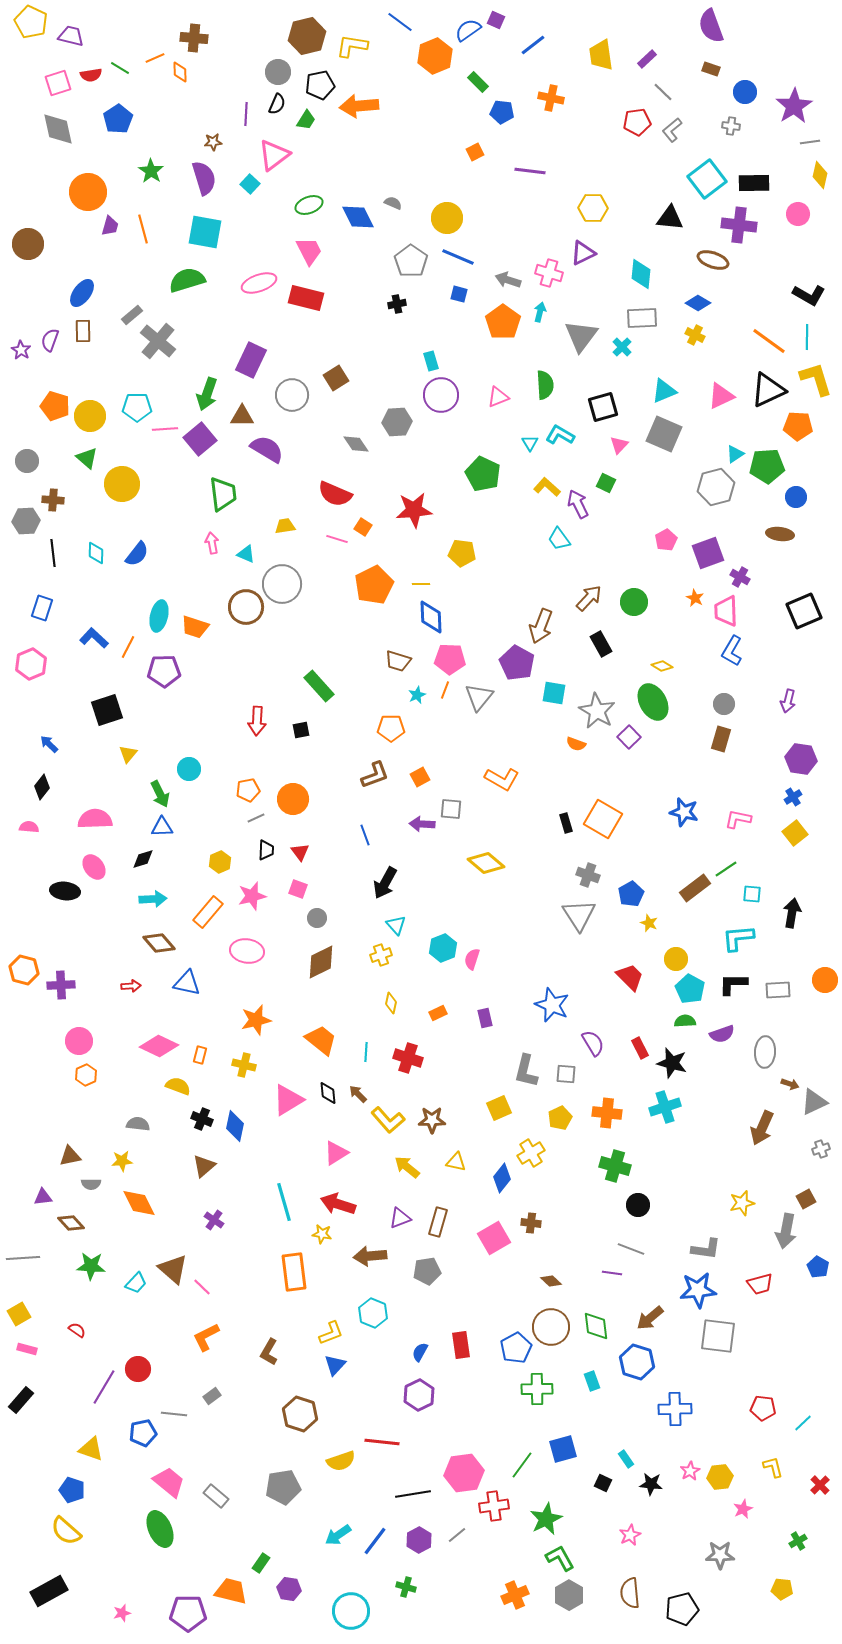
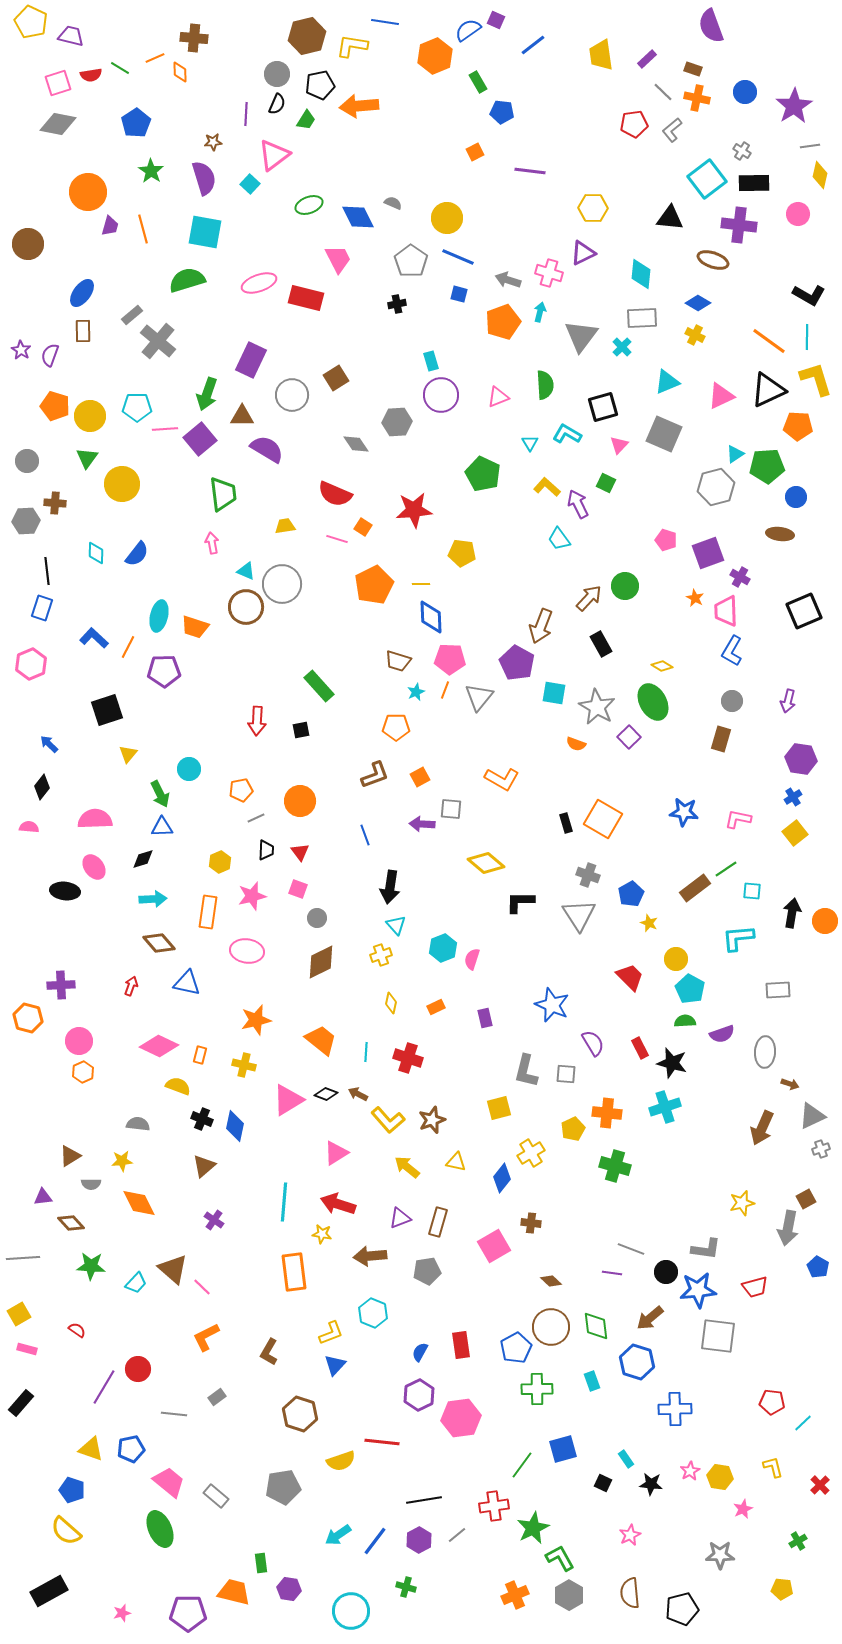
blue line at (400, 22): moved 15 px left; rotated 28 degrees counterclockwise
brown rectangle at (711, 69): moved 18 px left
gray circle at (278, 72): moved 1 px left, 2 px down
green rectangle at (478, 82): rotated 15 degrees clockwise
orange cross at (551, 98): moved 146 px right
blue pentagon at (118, 119): moved 18 px right, 4 px down
red pentagon at (637, 122): moved 3 px left, 2 px down
gray cross at (731, 126): moved 11 px right, 25 px down; rotated 24 degrees clockwise
gray diamond at (58, 129): moved 5 px up; rotated 66 degrees counterclockwise
gray line at (810, 142): moved 4 px down
pink trapezoid at (309, 251): moved 29 px right, 8 px down
orange pentagon at (503, 322): rotated 16 degrees clockwise
purple semicircle at (50, 340): moved 15 px down
cyan triangle at (664, 391): moved 3 px right, 9 px up
cyan L-shape at (560, 435): moved 7 px right, 1 px up
green triangle at (87, 458): rotated 25 degrees clockwise
brown cross at (53, 500): moved 2 px right, 3 px down
pink pentagon at (666, 540): rotated 25 degrees counterclockwise
black line at (53, 553): moved 6 px left, 18 px down
cyan triangle at (246, 554): moved 17 px down
green circle at (634, 602): moved 9 px left, 16 px up
cyan star at (417, 695): moved 1 px left, 3 px up
gray circle at (724, 704): moved 8 px right, 3 px up
gray star at (597, 711): moved 4 px up
orange pentagon at (391, 728): moved 5 px right, 1 px up
orange pentagon at (248, 790): moved 7 px left
orange circle at (293, 799): moved 7 px right, 2 px down
blue star at (684, 812): rotated 8 degrees counterclockwise
black arrow at (385, 883): moved 5 px right, 4 px down; rotated 20 degrees counterclockwise
cyan square at (752, 894): moved 3 px up
orange rectangle at (208, 912): rotated 32 degrees counterclockwise
orange hexagon at (24, 970): moved 4 px right, 48 px down
orange circle at (825, 980): moved 59 px up
black L-shape at (733, 984): moved 213 px left, 82 px up
red arrow at (131, 986): rotated 66 degrees counterclockwise
orange rectangle at (438, 1013): moved 2 px left, 6 px up
orange hexagon at (86, 1075): moved 3 px left, 3 px up
black diamond at (328, 1093): moved 2 px left, 1 px down; rotated 65 degrees counterclockwise
brown arrow at (358, 1094): rotated 18 degrees counterclockwise
gray triangle at (814, 1102): moved 2 px left, 14 px down
yellow square at (499, 1108): rotated 10 degrees clockwise
yellow pentagon at (560, 1118): moved 13 px right, 11 px down
brown star at (432, 1120): rotated 20 degrees counterclockwise
brown triangle at (70, 1156): rotated 20 degrees counterclockwise
cyan line at (284, 1202): rotated 21 degrees clockwise
black circle at (638, 1205): moved 28 px right, 67 px down
gray arrow at (786, 1231): moved 2 px right, 3 px up
pink square at (494, 1238): moved 8 px down
red trapezoid at (760, 1284): moved 5 px left, 3 px down
gray rectangle at (212, 1396): moved 5 px right, 1 px down
black rectangle at (21, 1400): moved 3 px down
red pentagon at (763, 1408): moved 9 px right, 6 px up
blue pentagon at (143, 1433): moved 12 px left, 16 px down
pink hexagon at (464, 1473): moved 3 px left, 55 px up
yellow hexagon at (720, 1477): rotated 15 degrees clockwise
black line at (413, 1494): moved 11 px right, 6 px down
green star at (546, 1519): moved 13 px left, 9 px down
green rectangle at (261, 1563): rotated 42 degrees counterclockwise
orange trapezoid at (231, 1591): moved 3 px right, 1 px down
